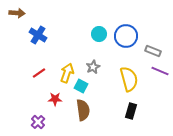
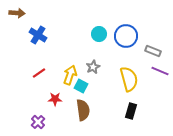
yellow arrow: moved 3 px right, 2 px down
